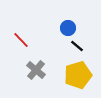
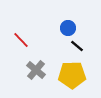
yellow pentagon: moved 6 px left; rotated 16 degrees clockwise
